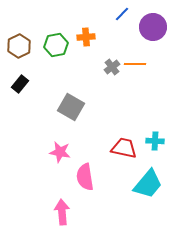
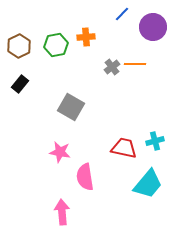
cyan cross: rotated 18 degrees counterclockwise
